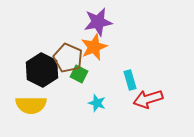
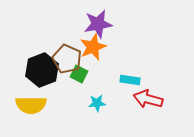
purple star: moved 2 px down
orange star: moved 1 px left
brown pentagon: moved 1 px left, 1 px down
black hexagon: rotated 12 degrees clockwise
cyan rectangle: rotated 66 degrees counterclockwise
red arrow: rotated 32 degrees clockwise
cyan star: rotated 24 degrees counterclockwise
